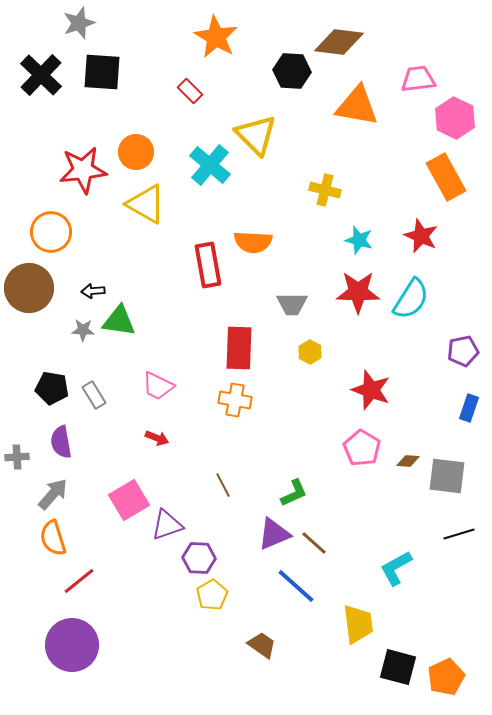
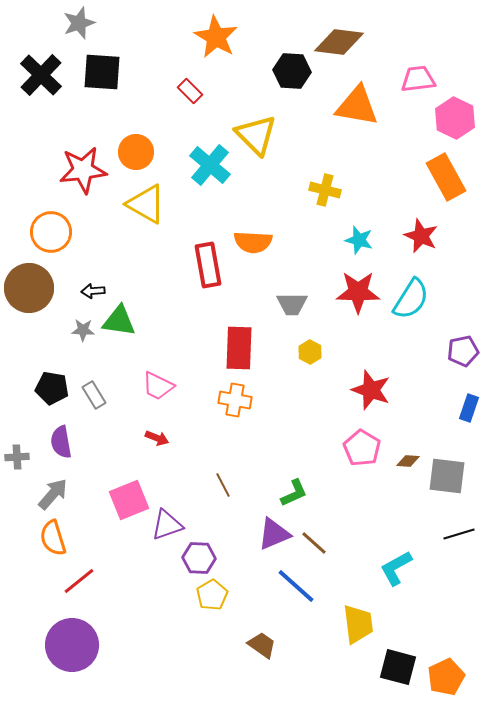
pink square at (129, 500): rotated 9 degrees clockwise
